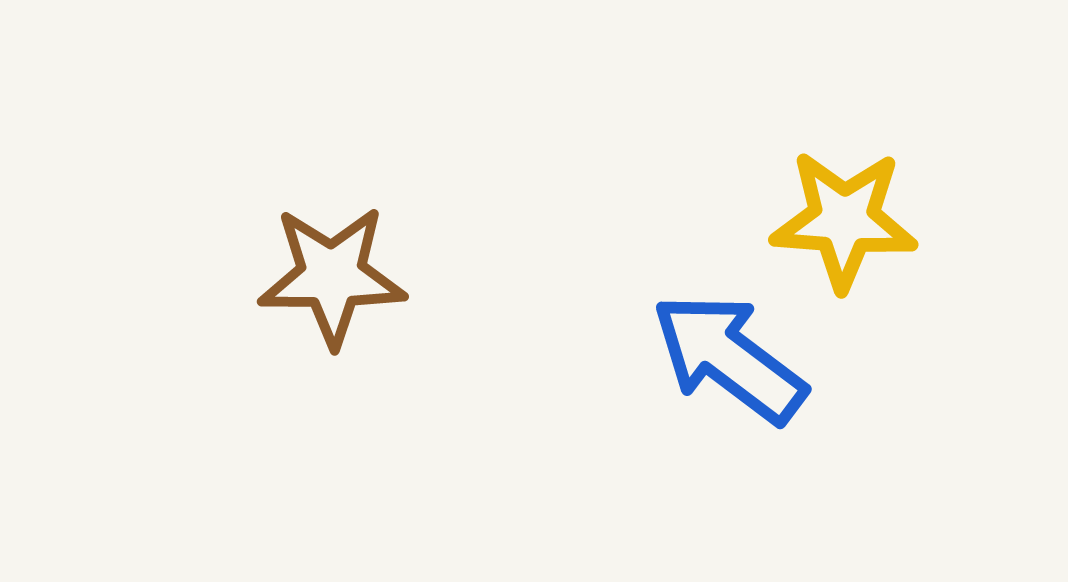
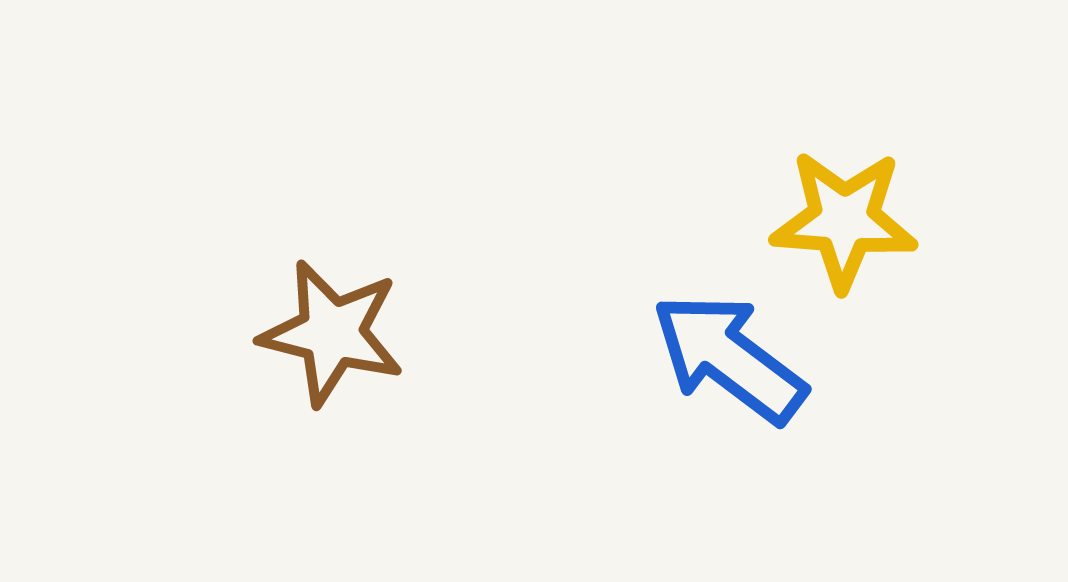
brown star: moved 57 px down; rotated 14 degrees clockwise
